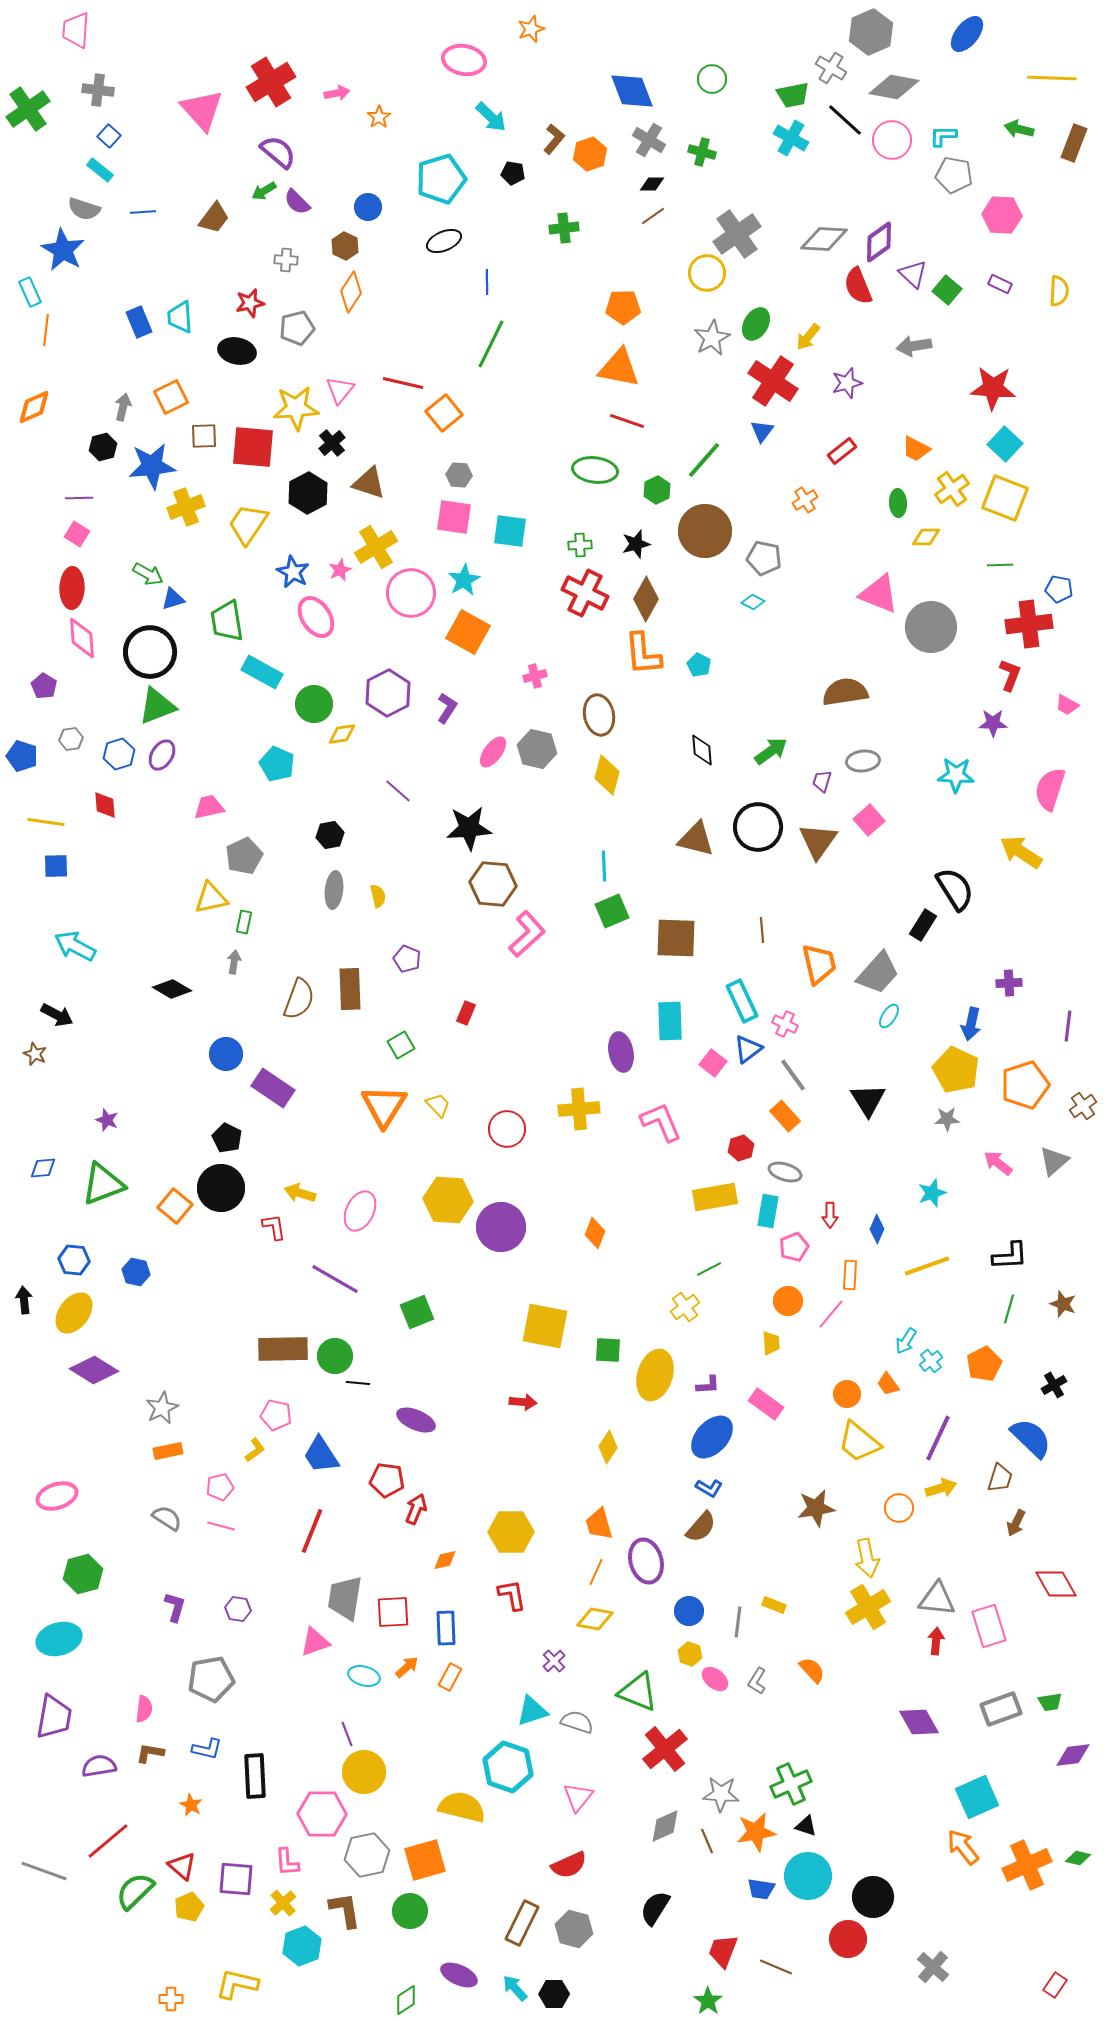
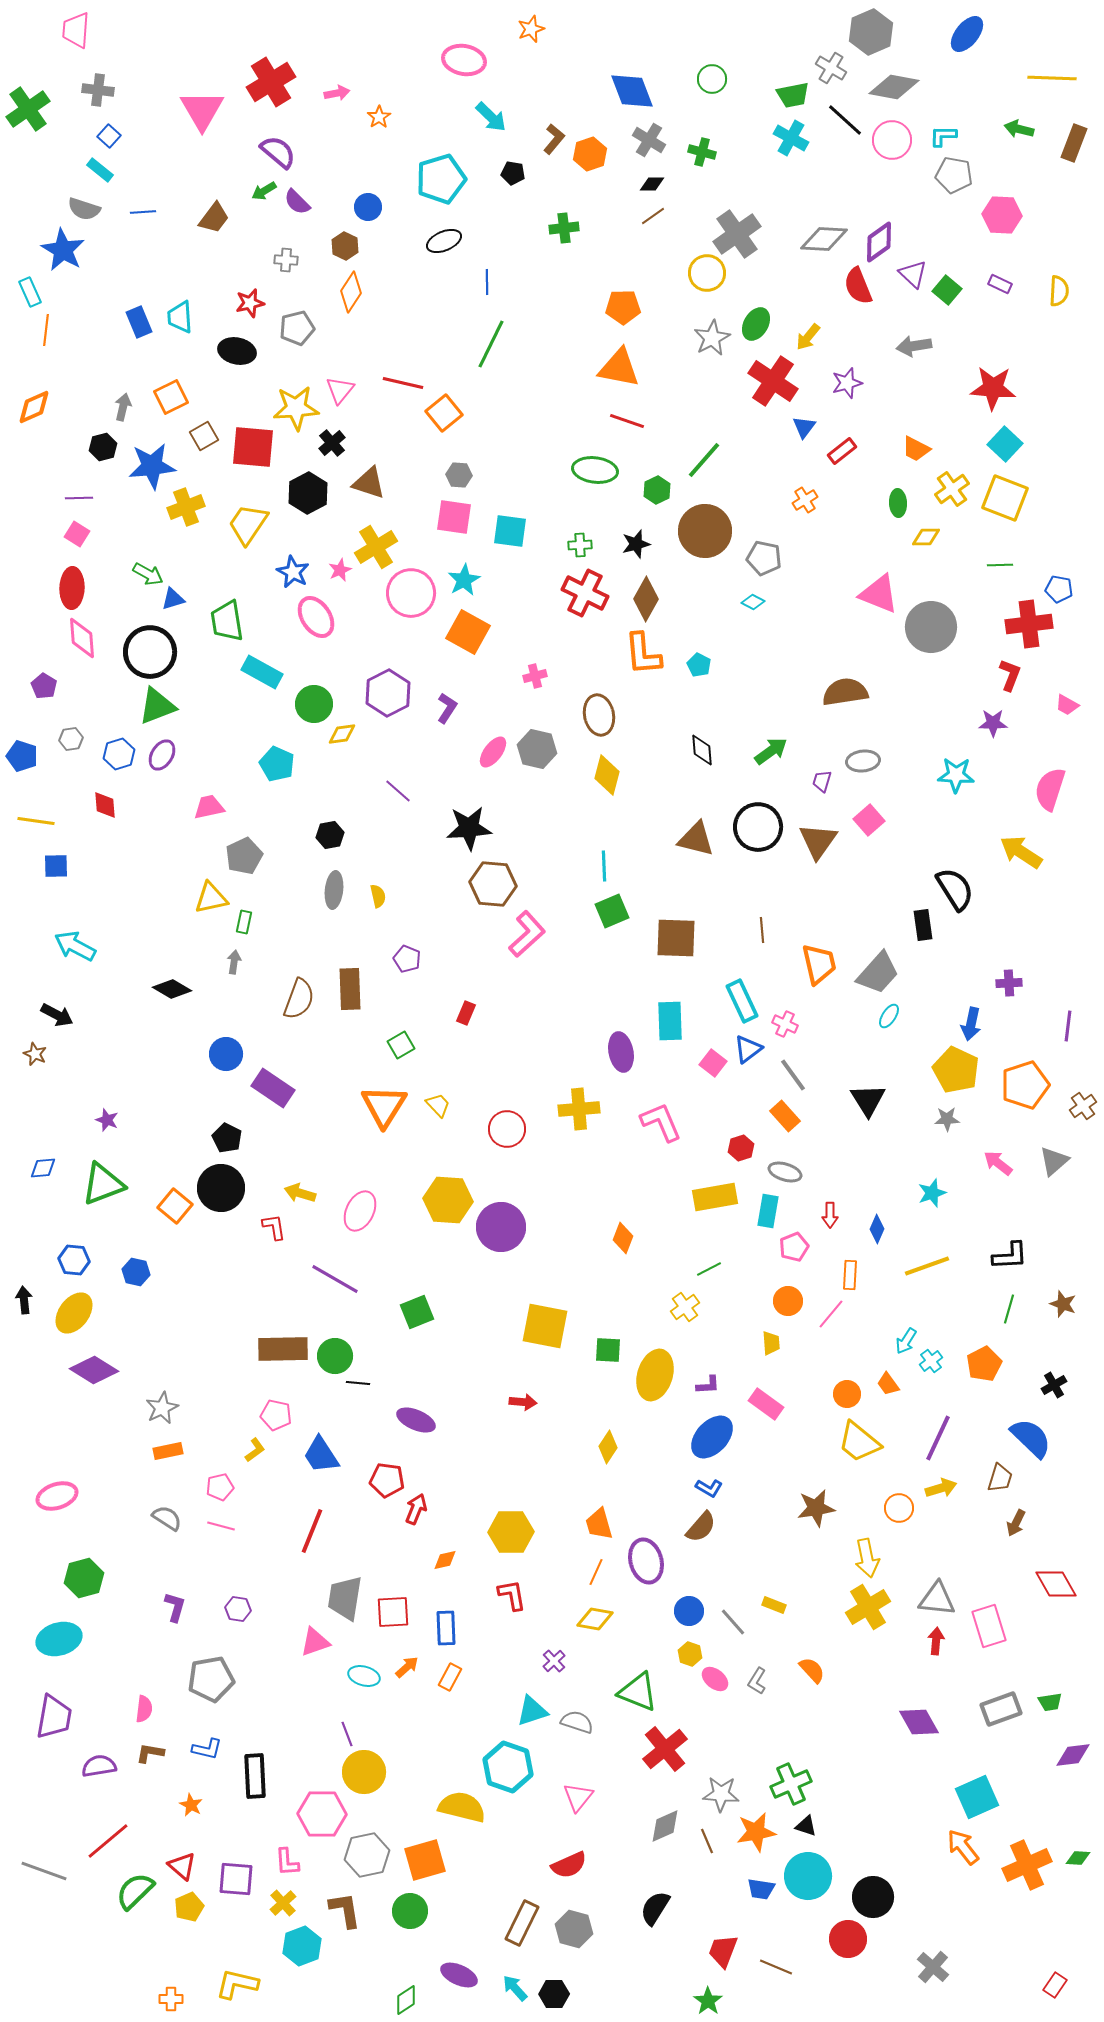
pink triangle at (202, 110): rotated 12 degrees clockwise
blue triangle at (762, 431): moved 42 px right, 4 px up
brown square at (204, 436): rotated 28 degrees counterclockwise
yellow line at (46, 822): moved 10 px left, 1 px up
black rectangle at (923, 925): rotated 40 degrees counterclockwise
orange diamond at (595, 1233): moved 28 px right, 5 px down
green hexagon at (83, 1574): moved 1 px right, 4 px down
gray line at (738, 1622): moved 5 px left; rotated 48 degrees counterclockwise
green diamond at (1078, 1858): rotated 10 degrees counterclockwise
